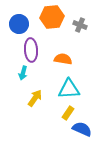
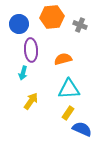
orange semicircle: rotated 24 degrees counterclockwise
yellow arrow: moved 4 px left, 3 px down
